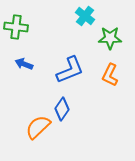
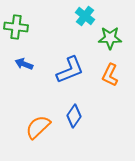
blue diamond: moved 12 px right, 7 px down
